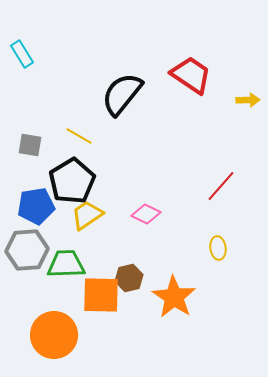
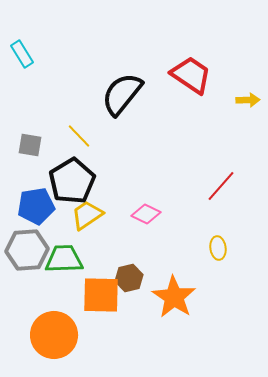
yellow line: rotated 16 degrees clockwise
green trapezoid: moved 2 px left, 5 px up
